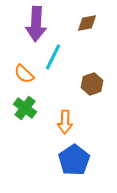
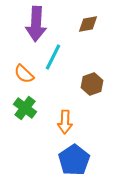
brown diamond: moved 1 px right, 1 px down
